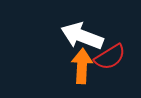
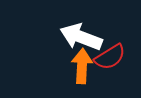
white arrow: moved 1 px left, 1 px down
